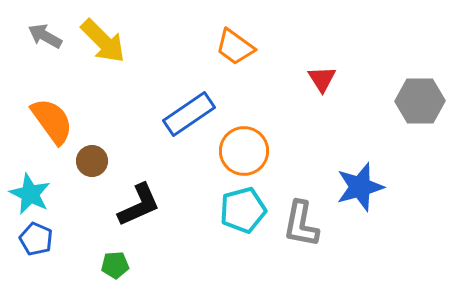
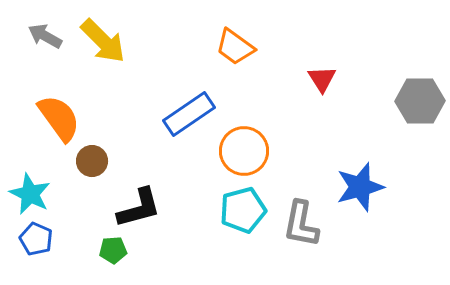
orange semicircle: moved 7 px right, 3 px up
black L-shape: moved 3 px down; rotated 9 degrees clockwise
green pentagon: moved 2 px left, 15 px up
